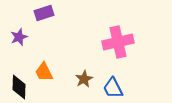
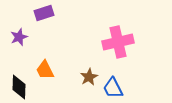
orange trapezoid: moved 1 px right, 2 px up
brown star: moved 5 px right, 2 px up
